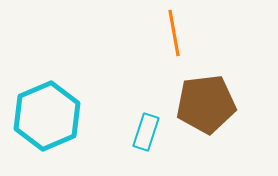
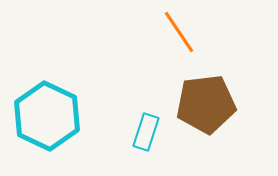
orange line: moved 5 px right, 1 px up; rotated 24 degrees counterclockwise
cyan hexagon: rotated 12 degrees counterclockwise
